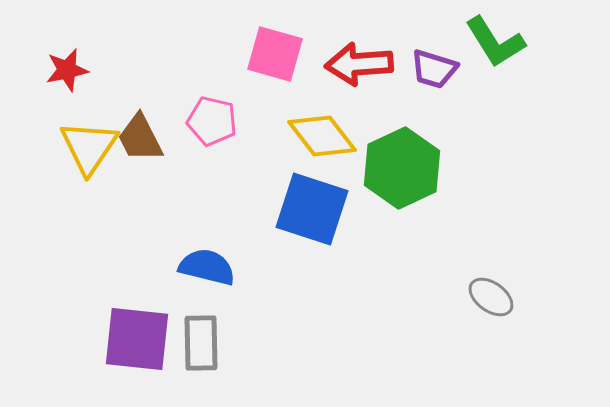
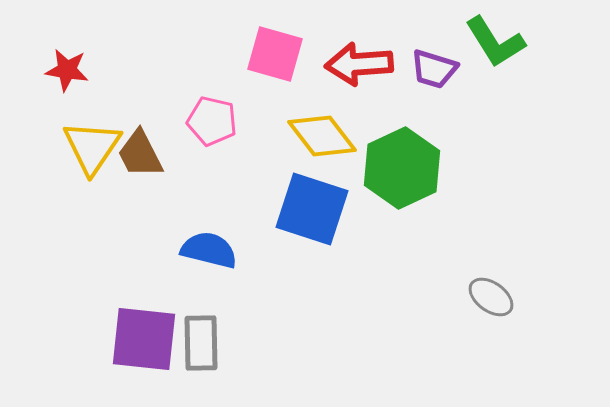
red star: rotated 21 degrees clockwise
brown trapezoid: moved 16 px down
yellow triangle: moved 3 px right
blue semicircle: moved 2 px right, 17 px up
purple square: moved 7 px right
